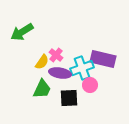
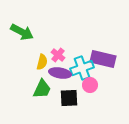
green arrow: rotated 120 degrees counterclockwise
pink cross: moved 2 px right
yellow semicircle: rotated 21 degrees counterclockwise
